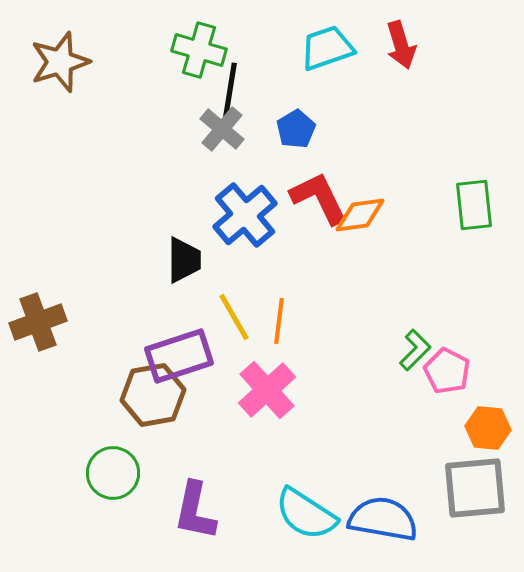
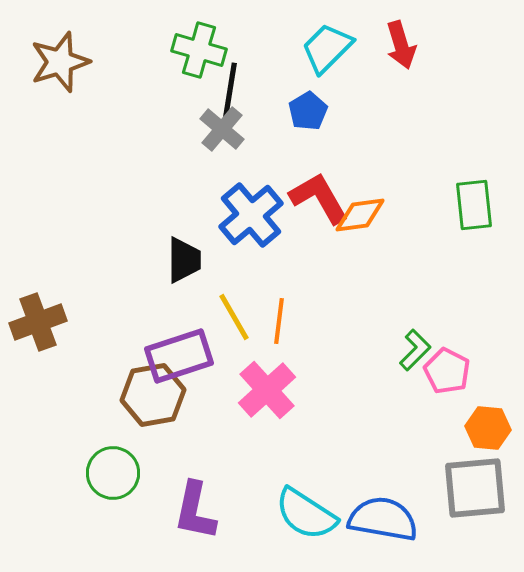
cyan trapezoid: rotated 26 degrees counterclockwise
blue pentagon: moved 12 px right, 18 px up
red L-shape: rotated 4 degrees counterclockwise
blue cross: moved 6 px right
